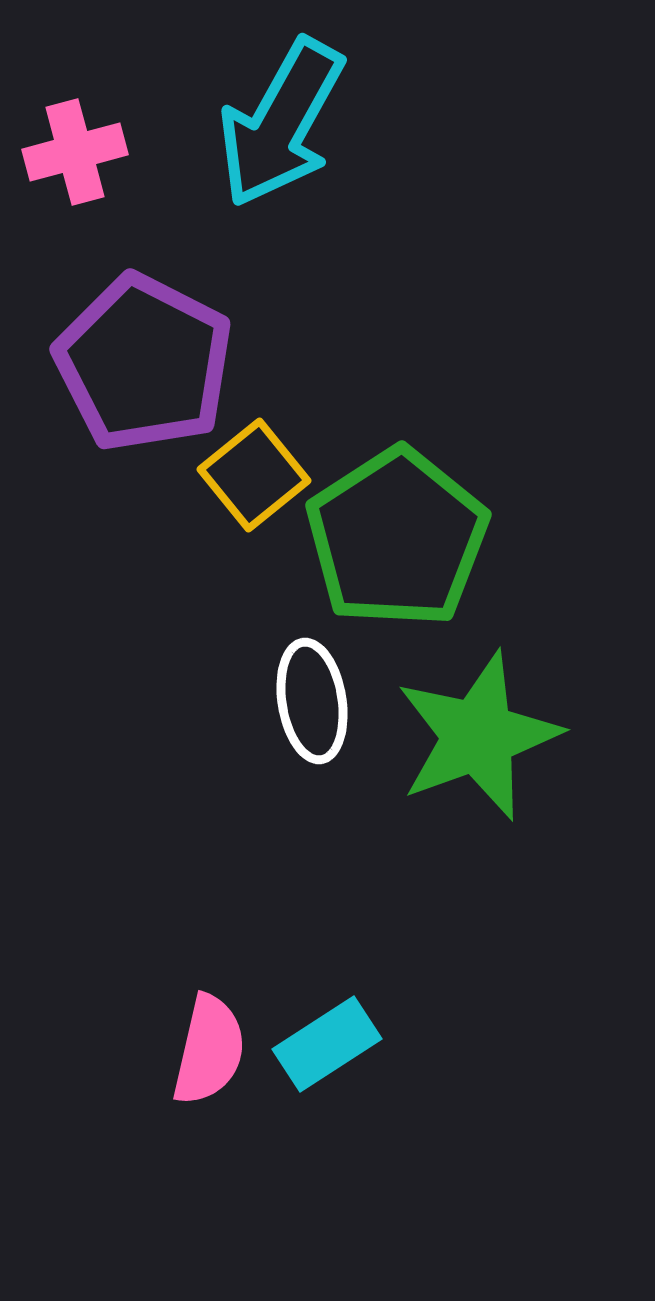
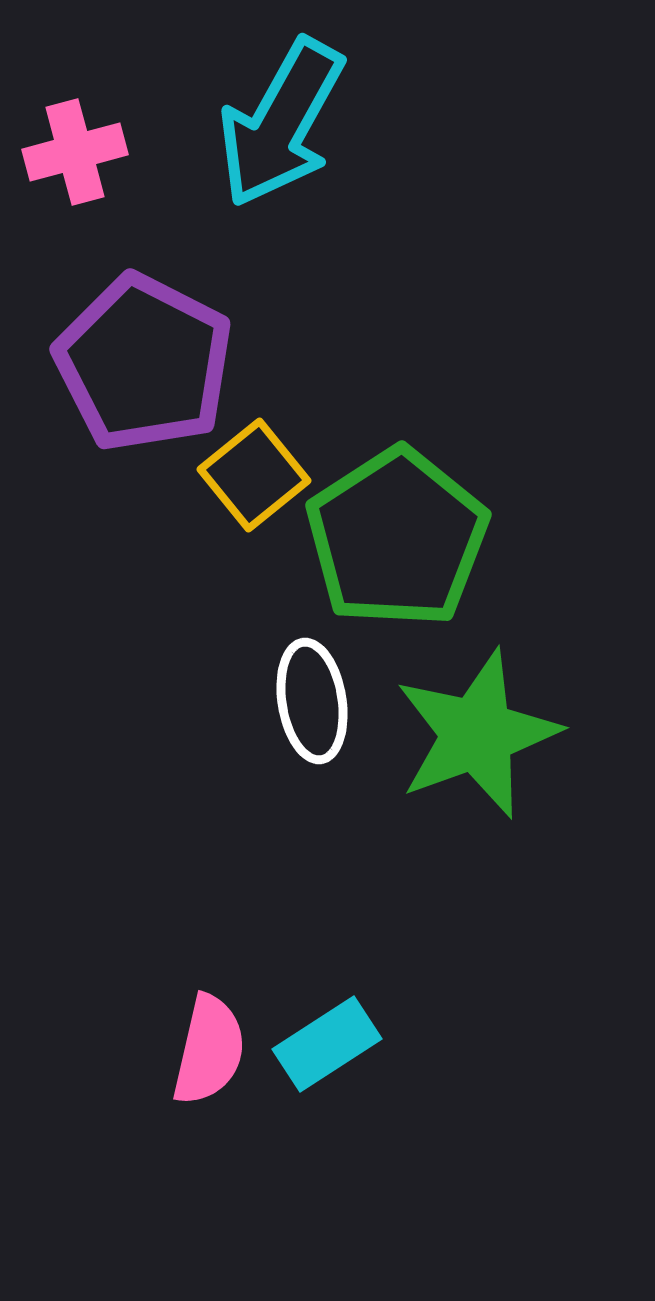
green star: moved 1 px left, 2 px up
